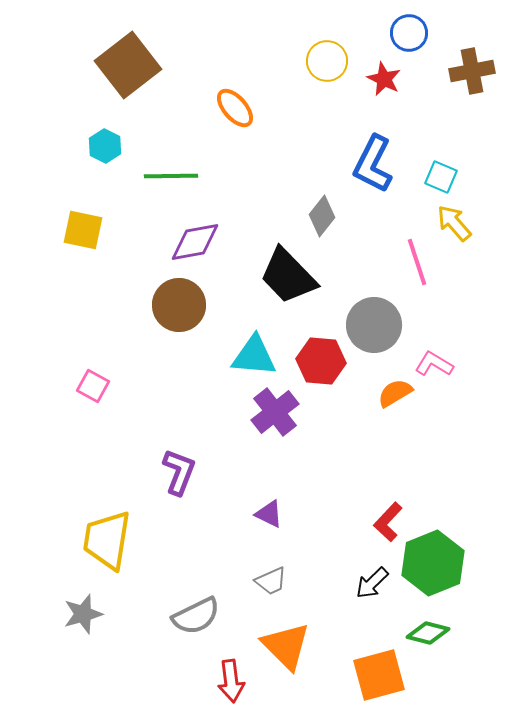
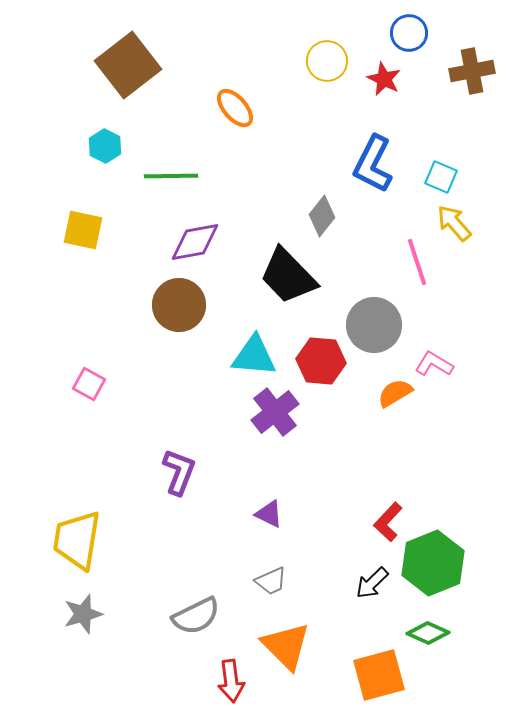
pink square: moved 4 px left, 2 px up
yellow trapezoid: moved 30 px left
green diamond: rotated 9 degrees clockwise
